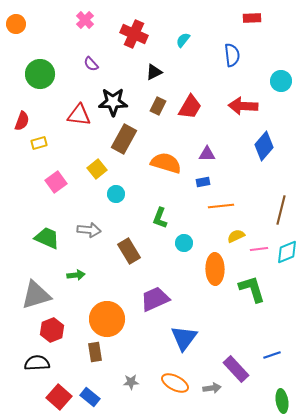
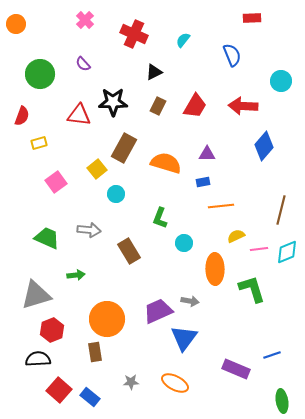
blue semicircle at (232, 55): rotated 15 degrees counterclockwise
purple semicircle at (91, 64): moved 8 px left
red trapezoid at (190, 107): moved 5 px right, 1 px up
red semicircle at (22, 121): moved 5 px up
brown rectangle at (124, 139): moved 9 px down
purple trapezoid at (155, 299): moved 3 px right, 12 px down
black semicircle at (37, 363): moved 1 px right, 4 px up
purple rectangle at (236, 369): rotated 24 degrees counterclockwise
gray arrow at (212, 388): moved 22 px left, 87 px up; rotated 18 degrees clockwise
red square at (59, 397): moved 7 px up
